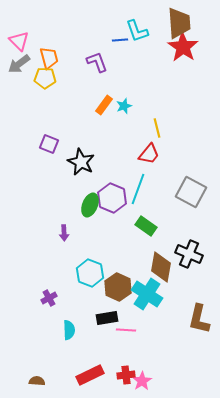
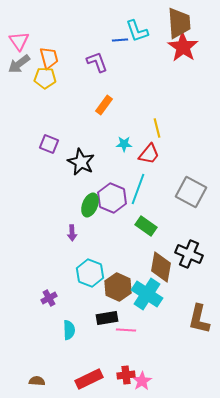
pink triangle: rotated 10 degrees clockwise
cyan star: moved 38 px down; rotated 21 degrees clockwise
purple arrow: moved 8 px right
red rectangle: moved 1 px left, 4 px down
